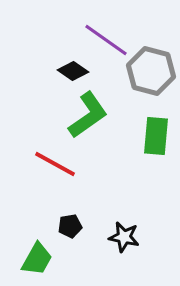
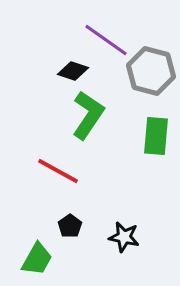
black diamond: rotated 16 degrees counterclockwise
green L-shape: rotated 21 degrees counterclockwise
red line: moved 3 px right, 7 px down
black pentagon: rotated 25 degrees counterclockwise
